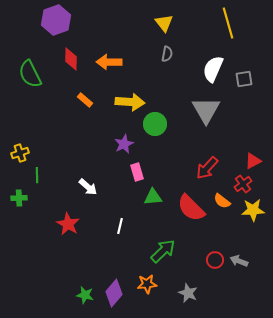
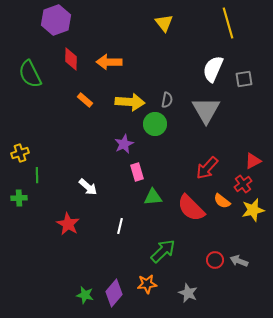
gray semicircle: moved 46 px down
yellow star: rotated 10 degrees counterclockwise
